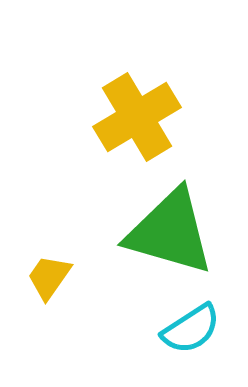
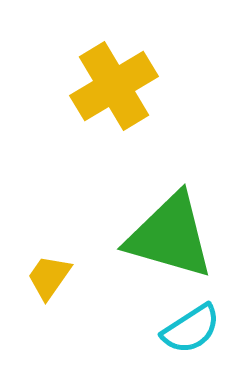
yellow cross: moved 23 px left, 31 px up
green triangle: moved 4 px down
